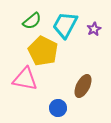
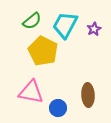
pink triangle: moved 6 px right, 13 px down
brown ellipse: moved 5 px right, 9 px down; rotated 30 degrees counterclockwise
